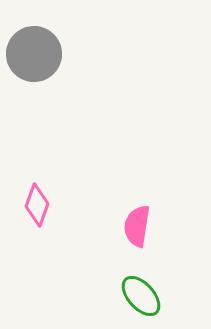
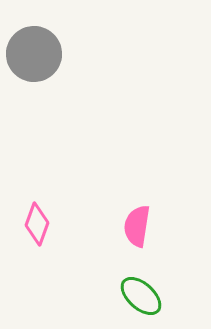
pink diamond: moved 19 px down
green ellipse: rotated 6 degrees counterclockwise
